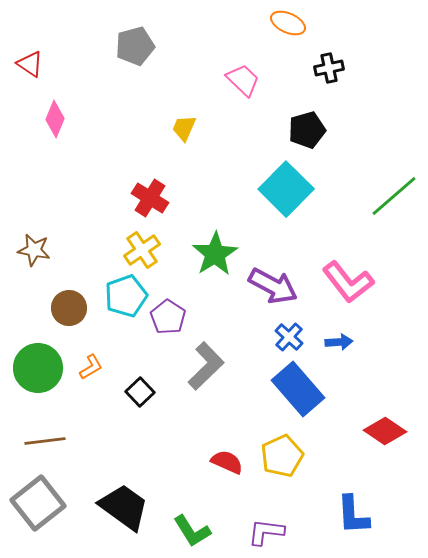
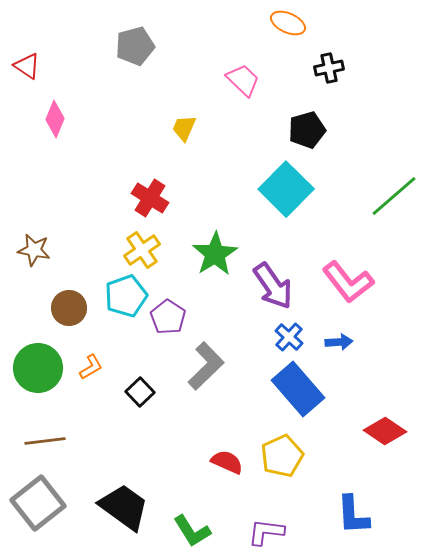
red triangle: moved 3 px left, 2 px down
purple arrow: rotated 27 degrees clockwise
